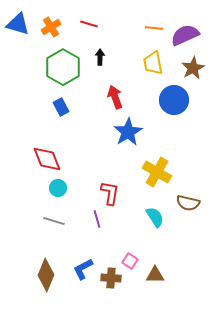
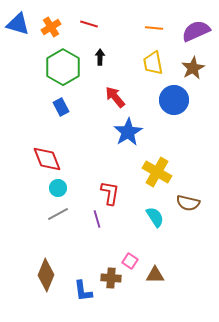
purple semicircle: moved 11 px right, 4 px up
red arrow: rotated 20 degrees counterclockwise
gray line: moved 4 px right, 7 px up; rotated 45 degrees counterclockwise
blue L-shape: moved 22 px down; rotated 70 degrees counterclockwise
